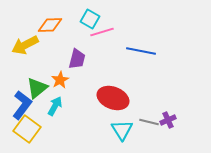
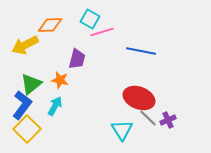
orange star: rotated 30 degrees counterclockwise
green triangle: moved 6 px left, 4 px up
red ellipse: moved 26 px right
gray line: moved 1 px left, 4 px up; rotated 30 degrees clockwise
yellow square: rotated 8 degrees clockwise
